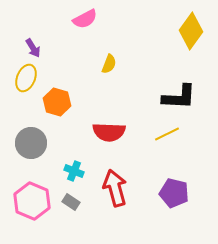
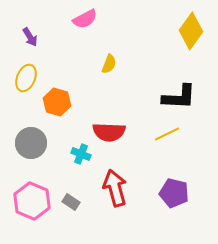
purple arrow: moved 3 px left, 11 px up
cyan cross: moved 7 px right, 17 px up
